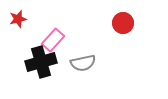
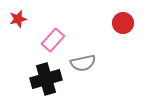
black cross: moved 5 px right, 17 px down
